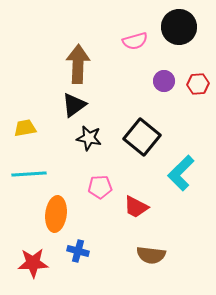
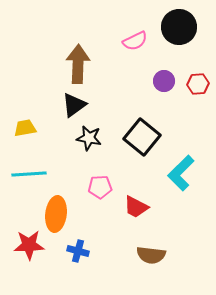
pink semicircle: rotated 10 degrees counterclockwise
red star: moved 4 px left, 18 px up
